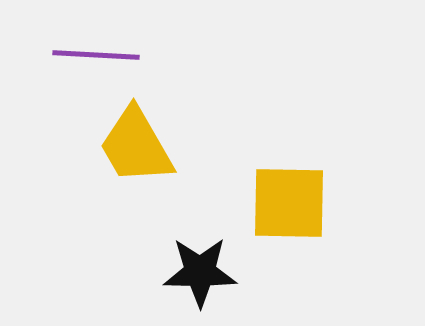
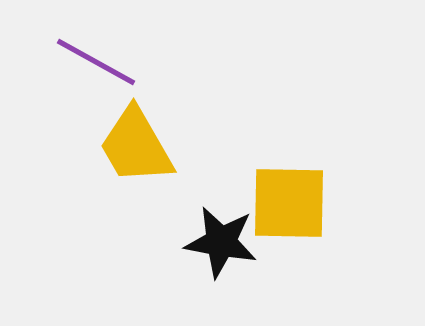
purple line: moved 7 px down; rotated 26 degrees clockwise
black star: moved 21 px right, 30 px up; rotated 10 degrees clockwise
